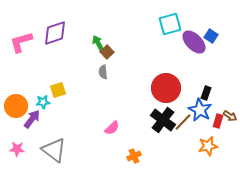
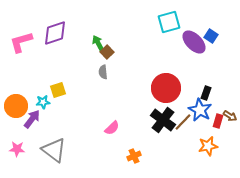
cyan square: moved 1 px left, 2 px up
